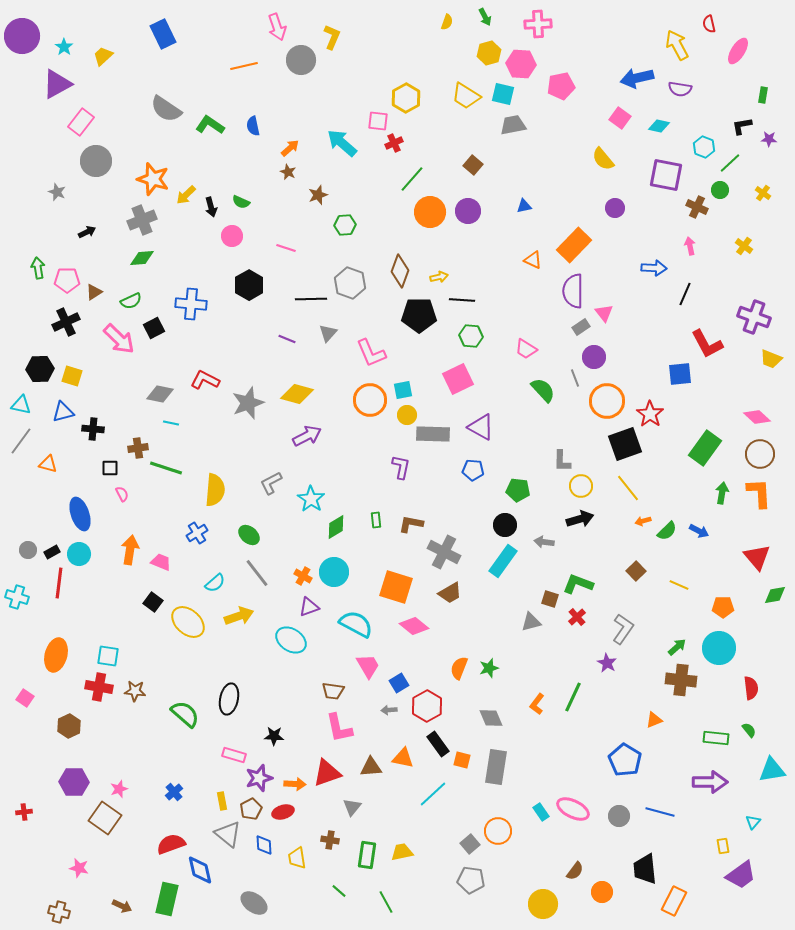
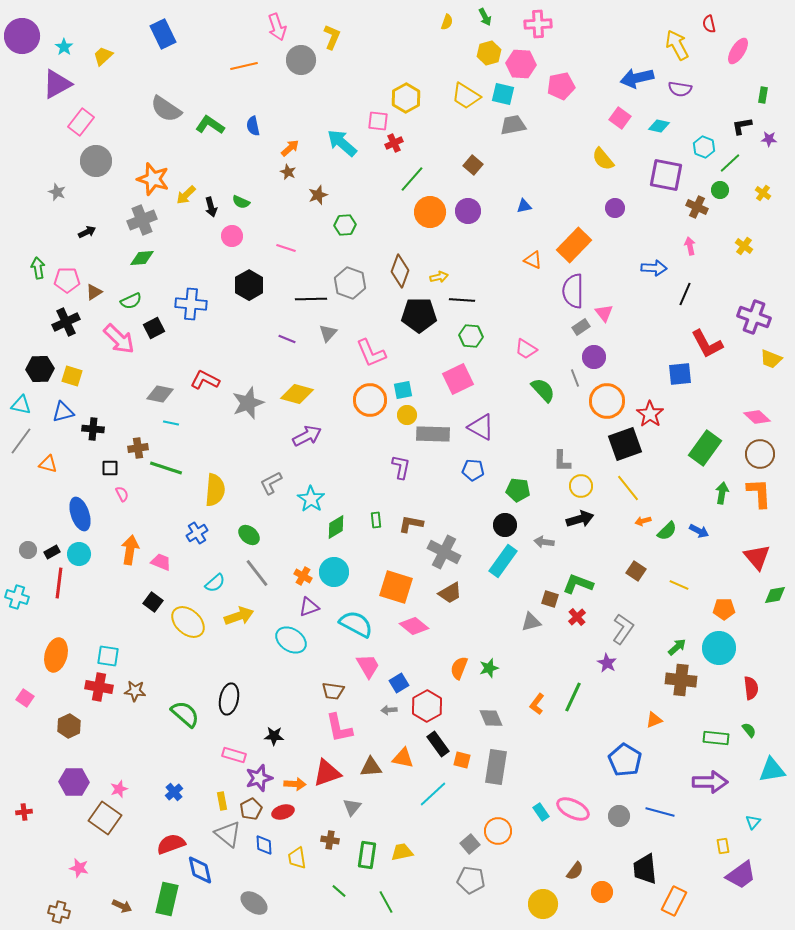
brown square at (636, 571): rotated 12 degrees counterclockwise
orange pentagon at (723, 607): moved 1 px right, 2 px down
